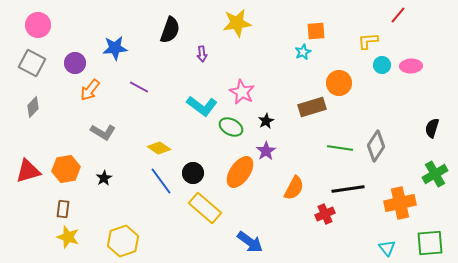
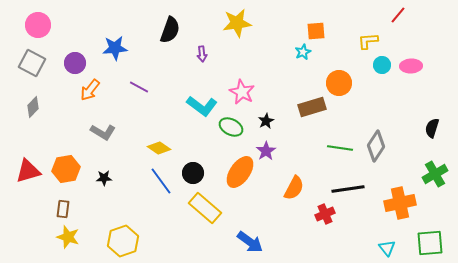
black star at (104, 178): rotated 28 degrees clockwise
